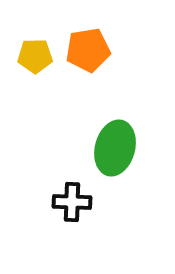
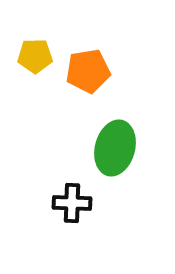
orange pentagon: moved 21 px down
black cross: moved 1 px down
